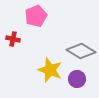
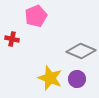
red cross: moved 1 px left
gray diamond: rotated 8 degrees counterclockwise
yellow star: moved 8 px down
